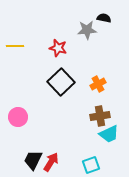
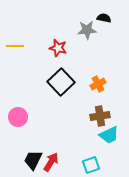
cyan trapezoid: moved 1 px down
